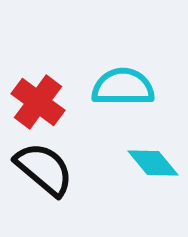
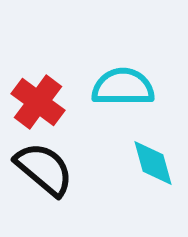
cyan diamond: rotated 24 degrees clockwise
